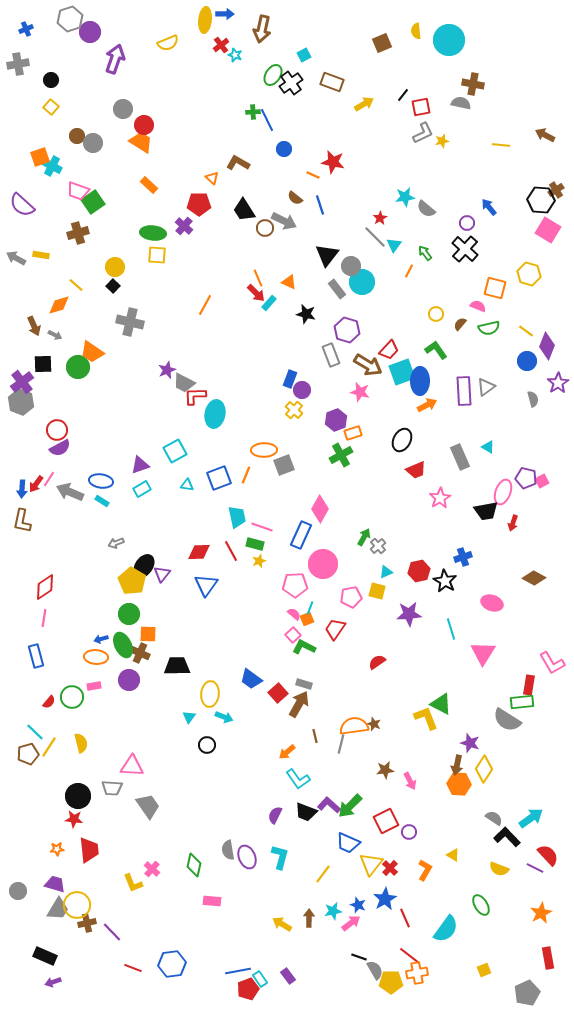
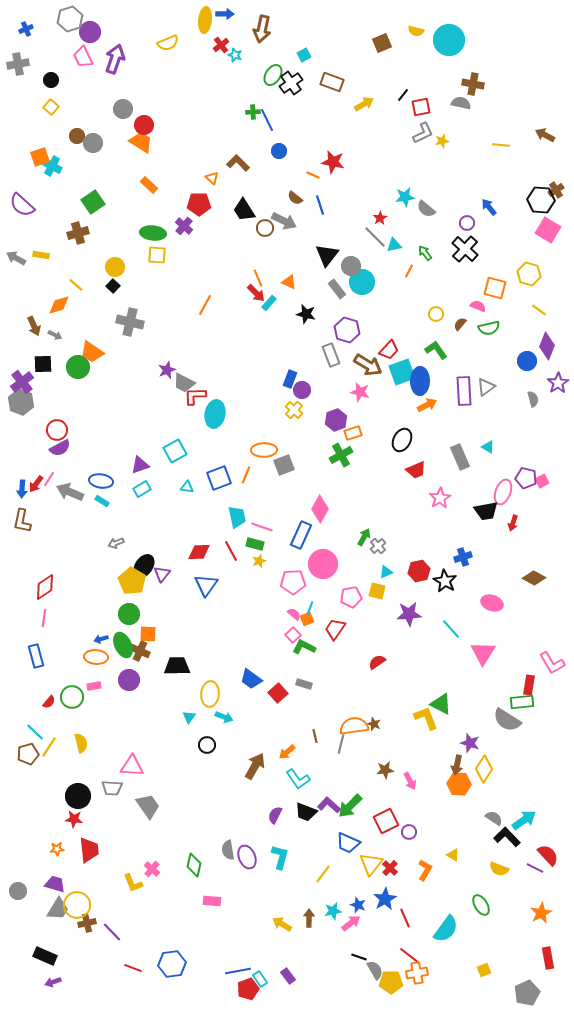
yellow semicircle at (416, 31): rotated 70 degrees counterclockwise
blue circle at (284, 149): moved 5 px left, 2 px down
brown L-shape at (238, 163): rotated 15 degrees clockwise
pink trapezoid at (78, 191): moved 5 px right, 134 px up; rotated 45 degrees clockwise
cyan triangle at (394, 245): rotated 42 degrees clockwise
yellow line at (526, 331): moved 13 px right, 21 px up
cyan triangle at (187, 485): moved 2 px down
pink pentagon at (295, 585): moved 2 px left, 3 px up
cyan line at (451, 629): rotated 25 degrees counterclockwise
brown cross at (140, 653): moved 2 px up
brown arrow at (299, 704): moved 44 px left, 62 px down
cyan arrow at (531, 818): moved 7 px left, 2 px down
